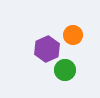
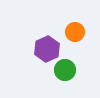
orange circle: moved 2 px right, 3 px up
